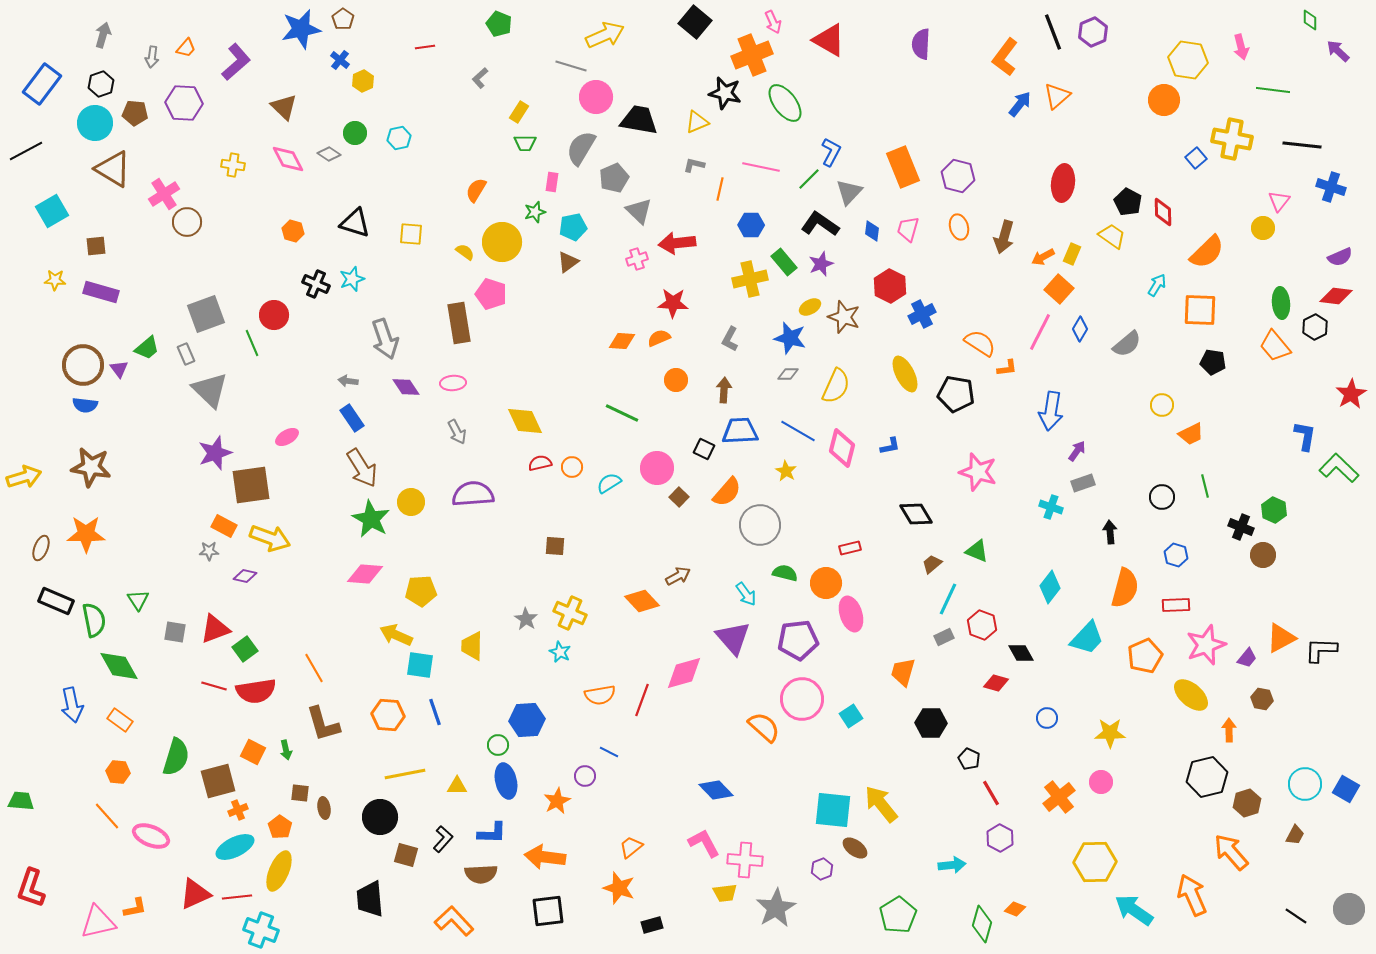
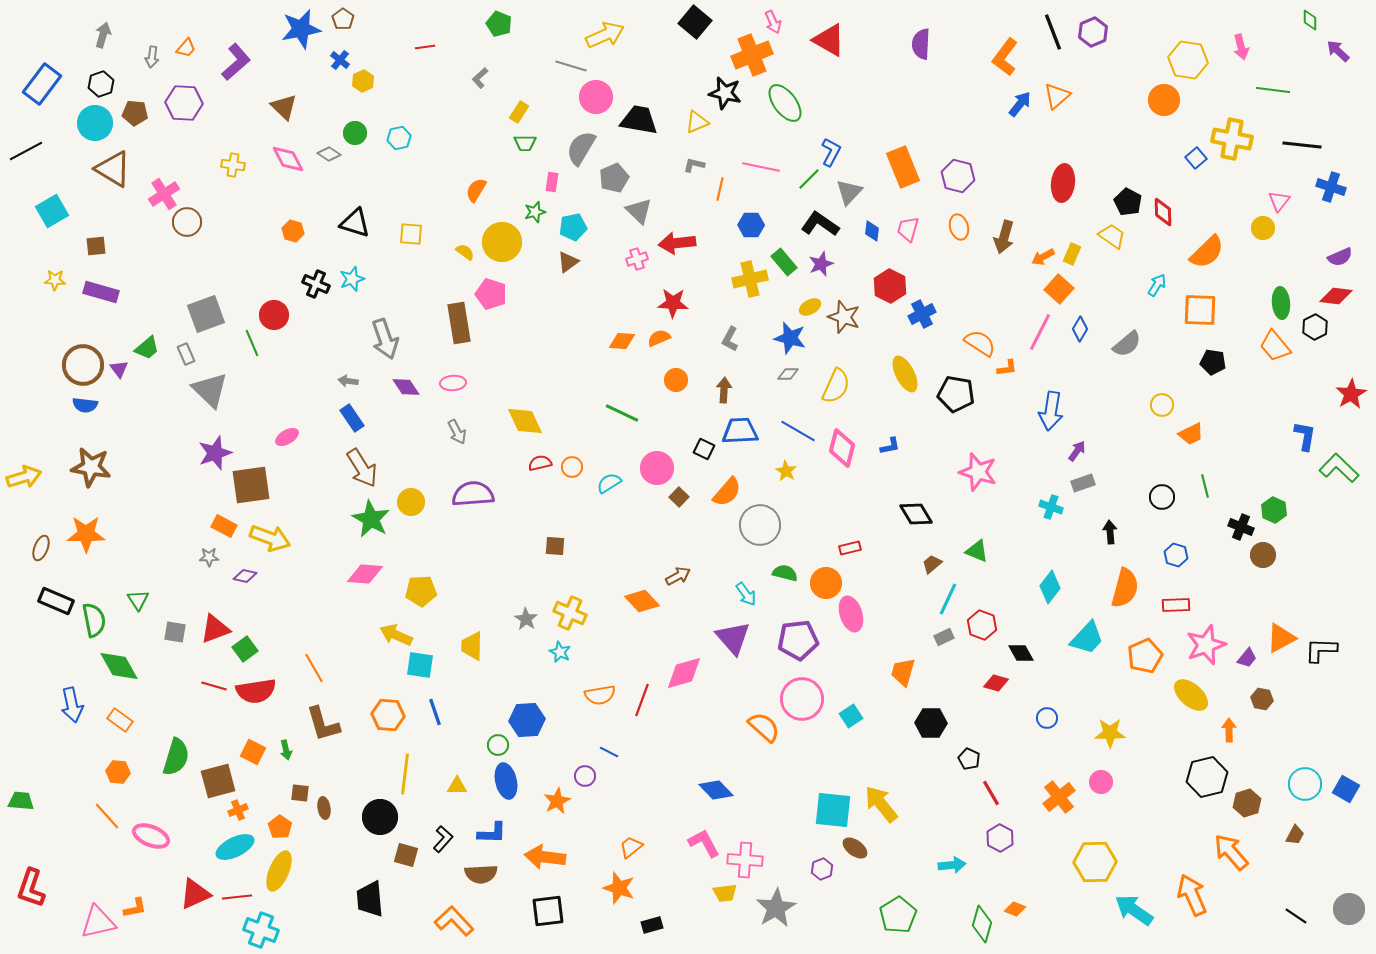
gray star at (209, 551): moved 6 px down
yellow line at (405, 774): rotated 72 degrees counterclockwise
